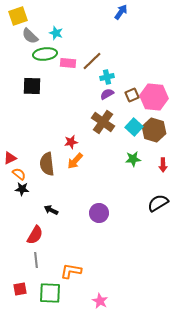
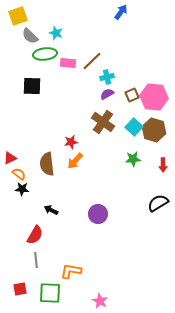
purple circle: moved 1 px left, 1 px down
